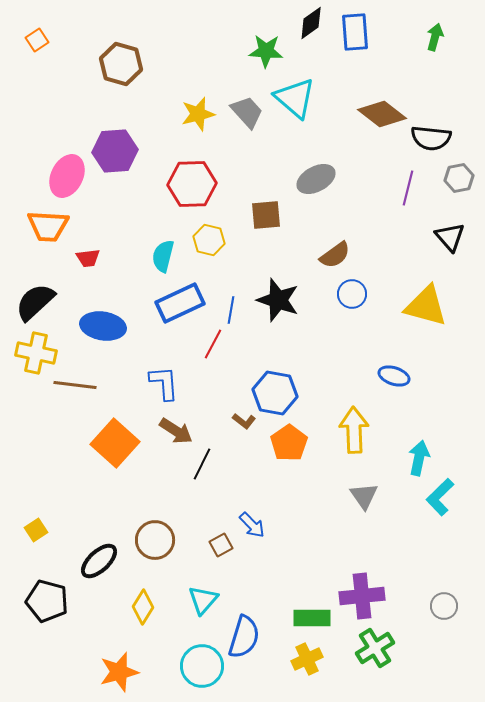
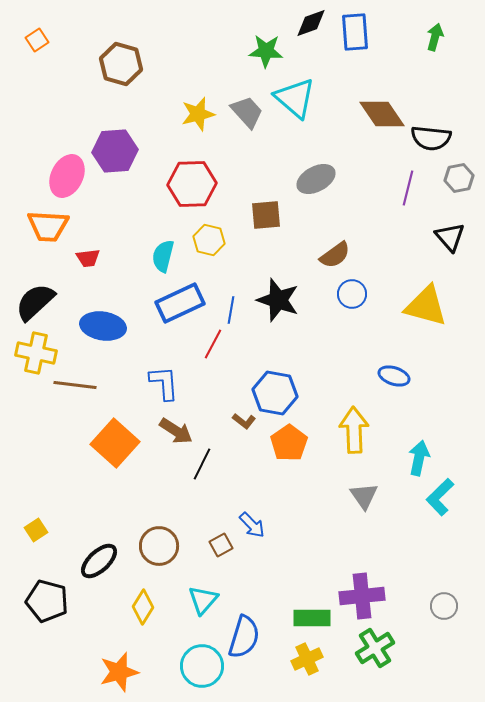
black diamond at (311, 23): rotated 16 degrees clockwise
brown diamond at (382, 114): rotated 18 degrees clockwise
brown circle at (155, 540): moved 4 px right, 6 px down
